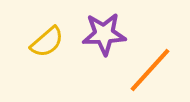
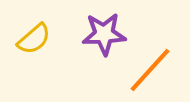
yellow semicircle: moved 13 px left, 3 px up
